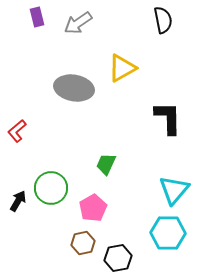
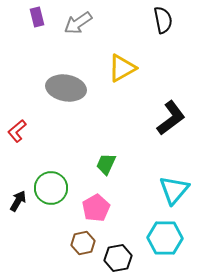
gray ellipse: moved 8 px left
black L-shape: moved 3 px right; rotated 54 degrees clockwise
pink pentagon: moved 3 px right
cyan hexagon: moved 3 px left, 5 px down
